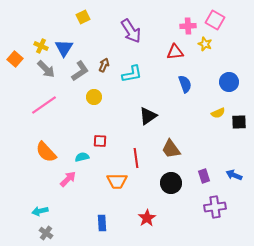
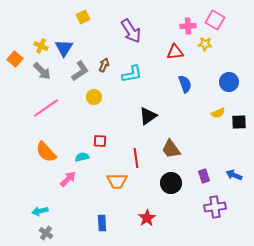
yellow star: rotated 16 degrees counterclockwise
gray arrow: moved 4 px left, 2 px down
pink line: moved 2 px right, 3 px down
